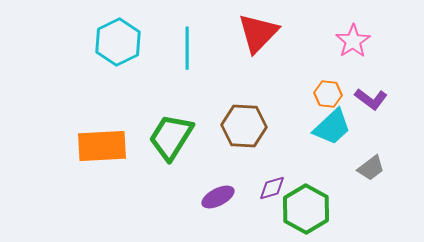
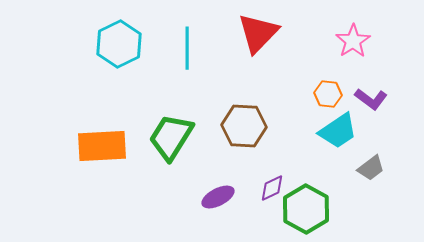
cyan hexagon: moved 1 px right, 2 px down
cyan trapezoid: moved 6 px right, 4 px down; rotated 9 degrees clockwise
purple diamond: rotated 8 degrees counterclockwise
